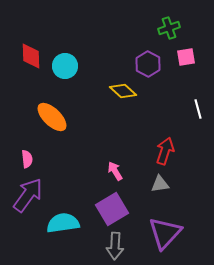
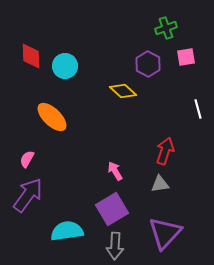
green cross: moved 3 px left
pink semicircle: rotated 144 degrees counterclockwise
cyan semicircle: moved 4 px right, 8 px down
